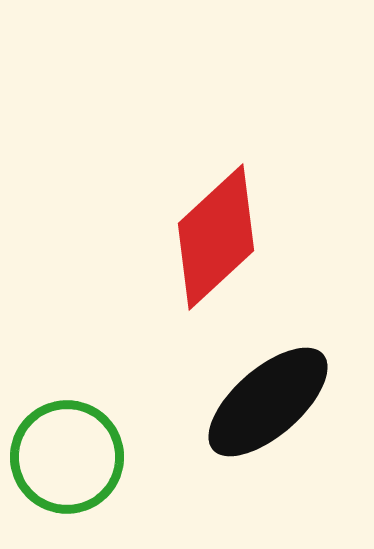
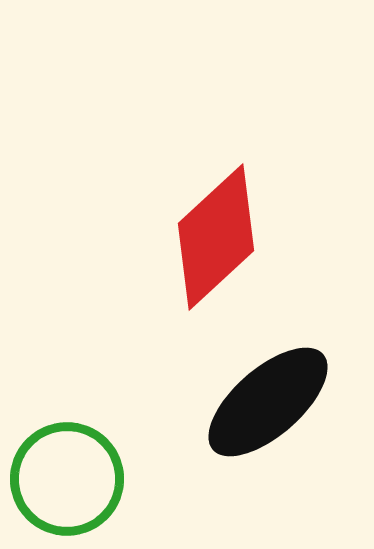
green circle: moved 22 px down
